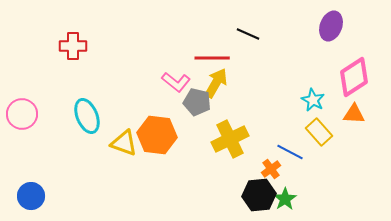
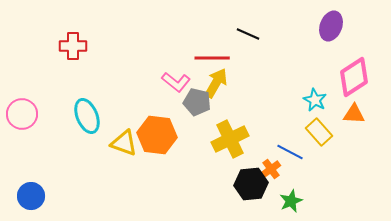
cyan star: moved 2 px right
black hexagon: moved 8 px left, 11 px up
green star: moved 6 px right, 2 px down; rotated 10 degrees clockwise
